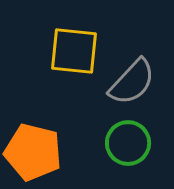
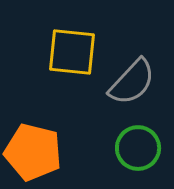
yellow square: moved 2 px left, 1 px down
green circle: moved 10 px right, 5 px down
